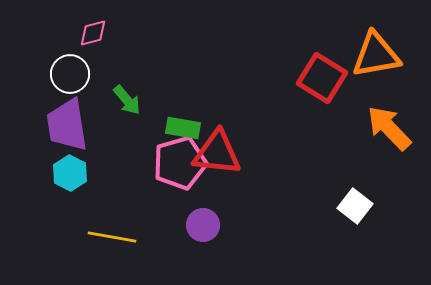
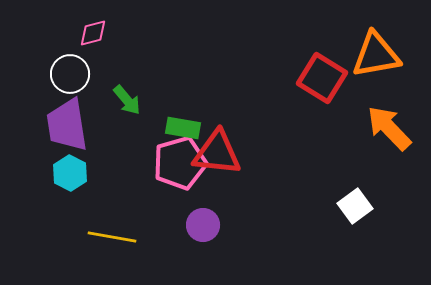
white square: rotated 16 degrees clockwise
